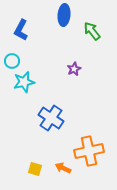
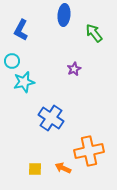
green arrow: moved 2 px right, 2 px down
yellow square: rotated 16 degrees counterclockwise
